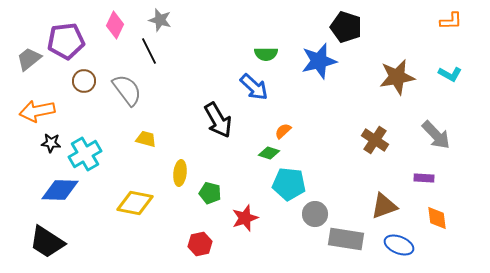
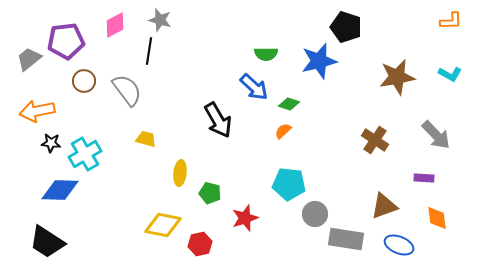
pink diamond: rotated 36 degrees clockwise
black line: rotated 36 degrees clockwise
green diamond: moved 20 px right, 49 px up
yellow diamond: moved 28 px right, 22 px down
